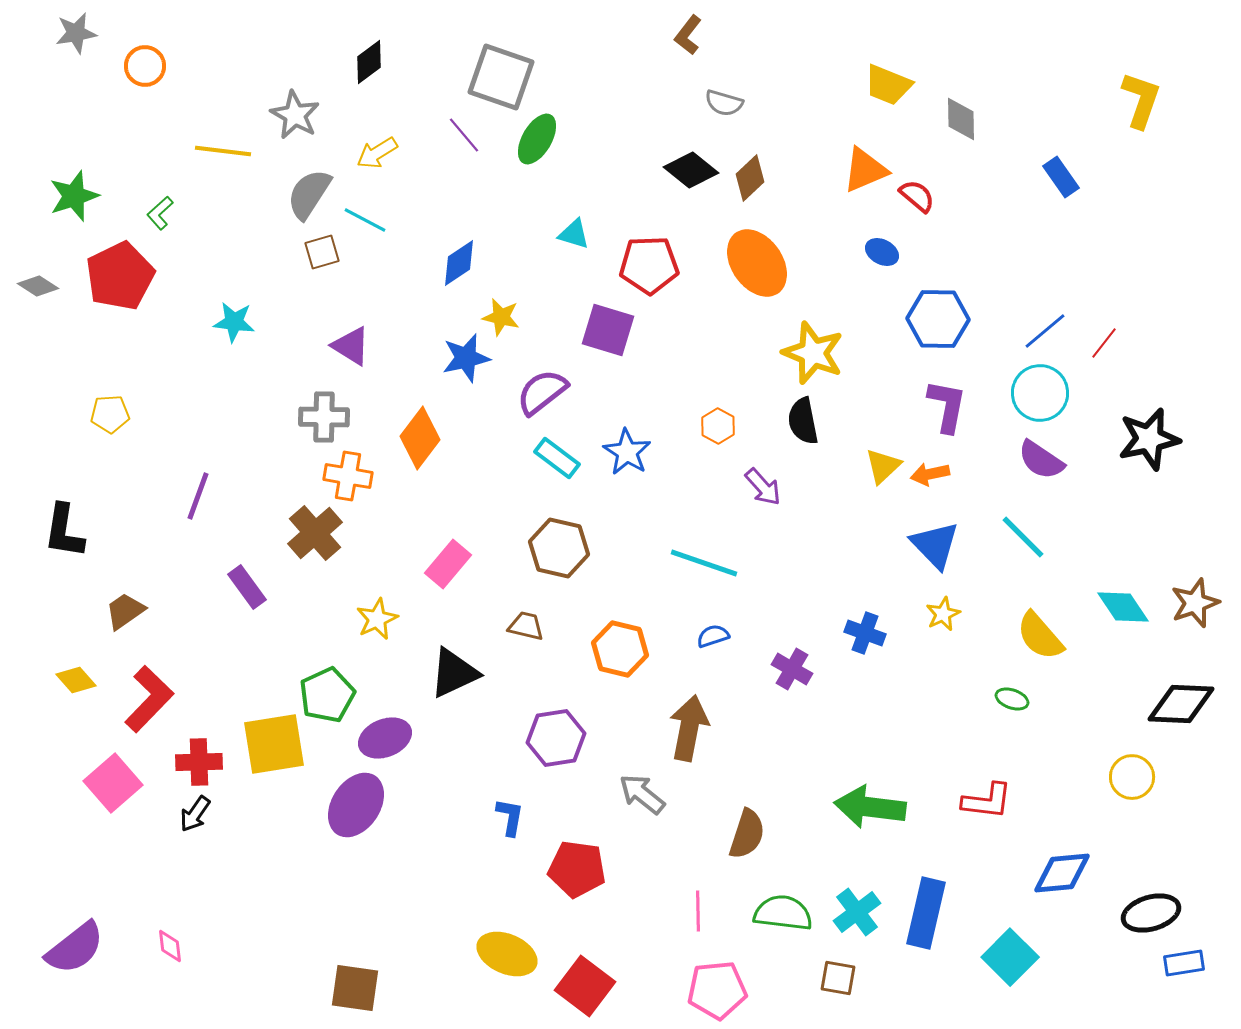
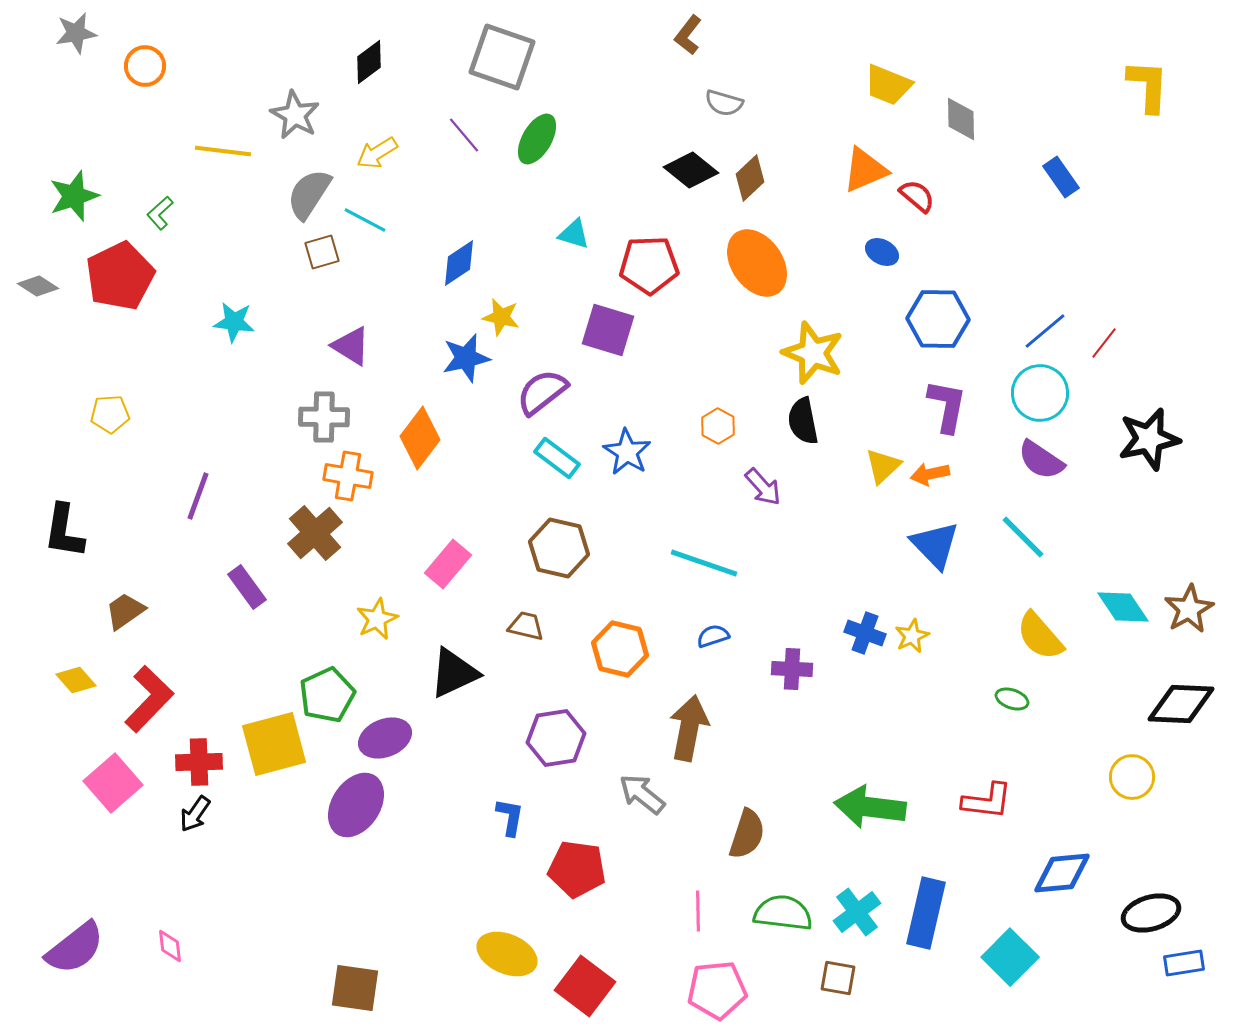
gray square at (501, 77): moved 1 px right, 20 px up
yellow L-shape at (1141, 100): moved 7 px right, 14 px up; rotated 16 degrees counterclockwise
brown star at (1195, 603): moved 6 px left, 6 px down; rotated 9 degrees counterclockwise
yellow star at (943, 614): moved 31 px left, 22 px down
purple cross at (792, 669): rotated 27 degrees counterclockwise
yellow square at (274, 744): rotated 6 degrees counterclockwise
